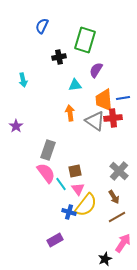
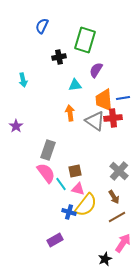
pink triangle: rotated 40 degrees counterclockwise
